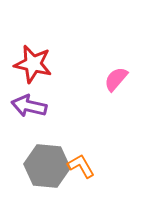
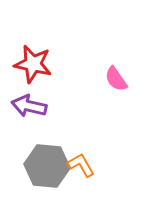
pink semicircle: rotated 76 degrees counterclockwise
orange L-shape: moved 1 px up
